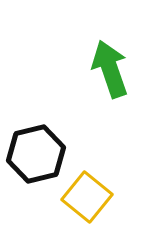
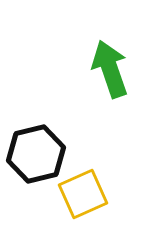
yellow square: moved 4 px left, 3 px up; rotated 27 degrees clockwise
